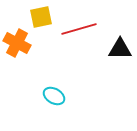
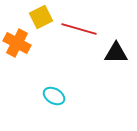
yellow square: rotated 15 degrees counterclockwise
red line: rotated 32 degrees clockwise
black triangle: moved 4 px left, 4 px down
